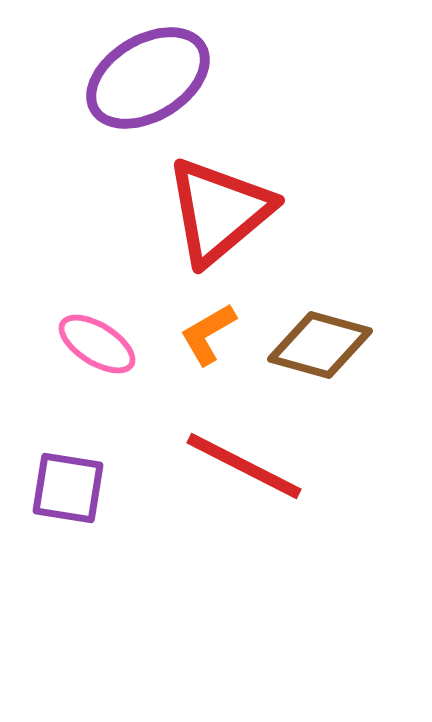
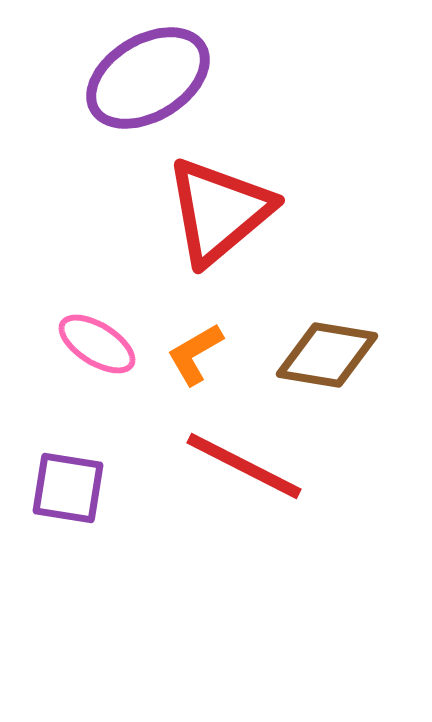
orange L-shape: moved 13 px left, 20 px down
brown diamond: moved 7 px right, 10 px down; rotated 6 degrees counterclockwise
